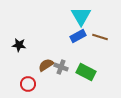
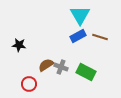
cyan triangle: moved 1 px left, 1 px up
red circle: moved 1 px right
